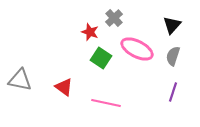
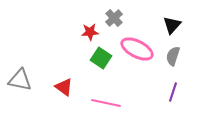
red star: rotated 24 degrees counterclockwise
